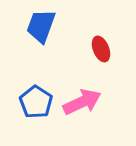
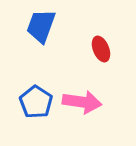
pink arrow: rotated 33 degrees clockwise
